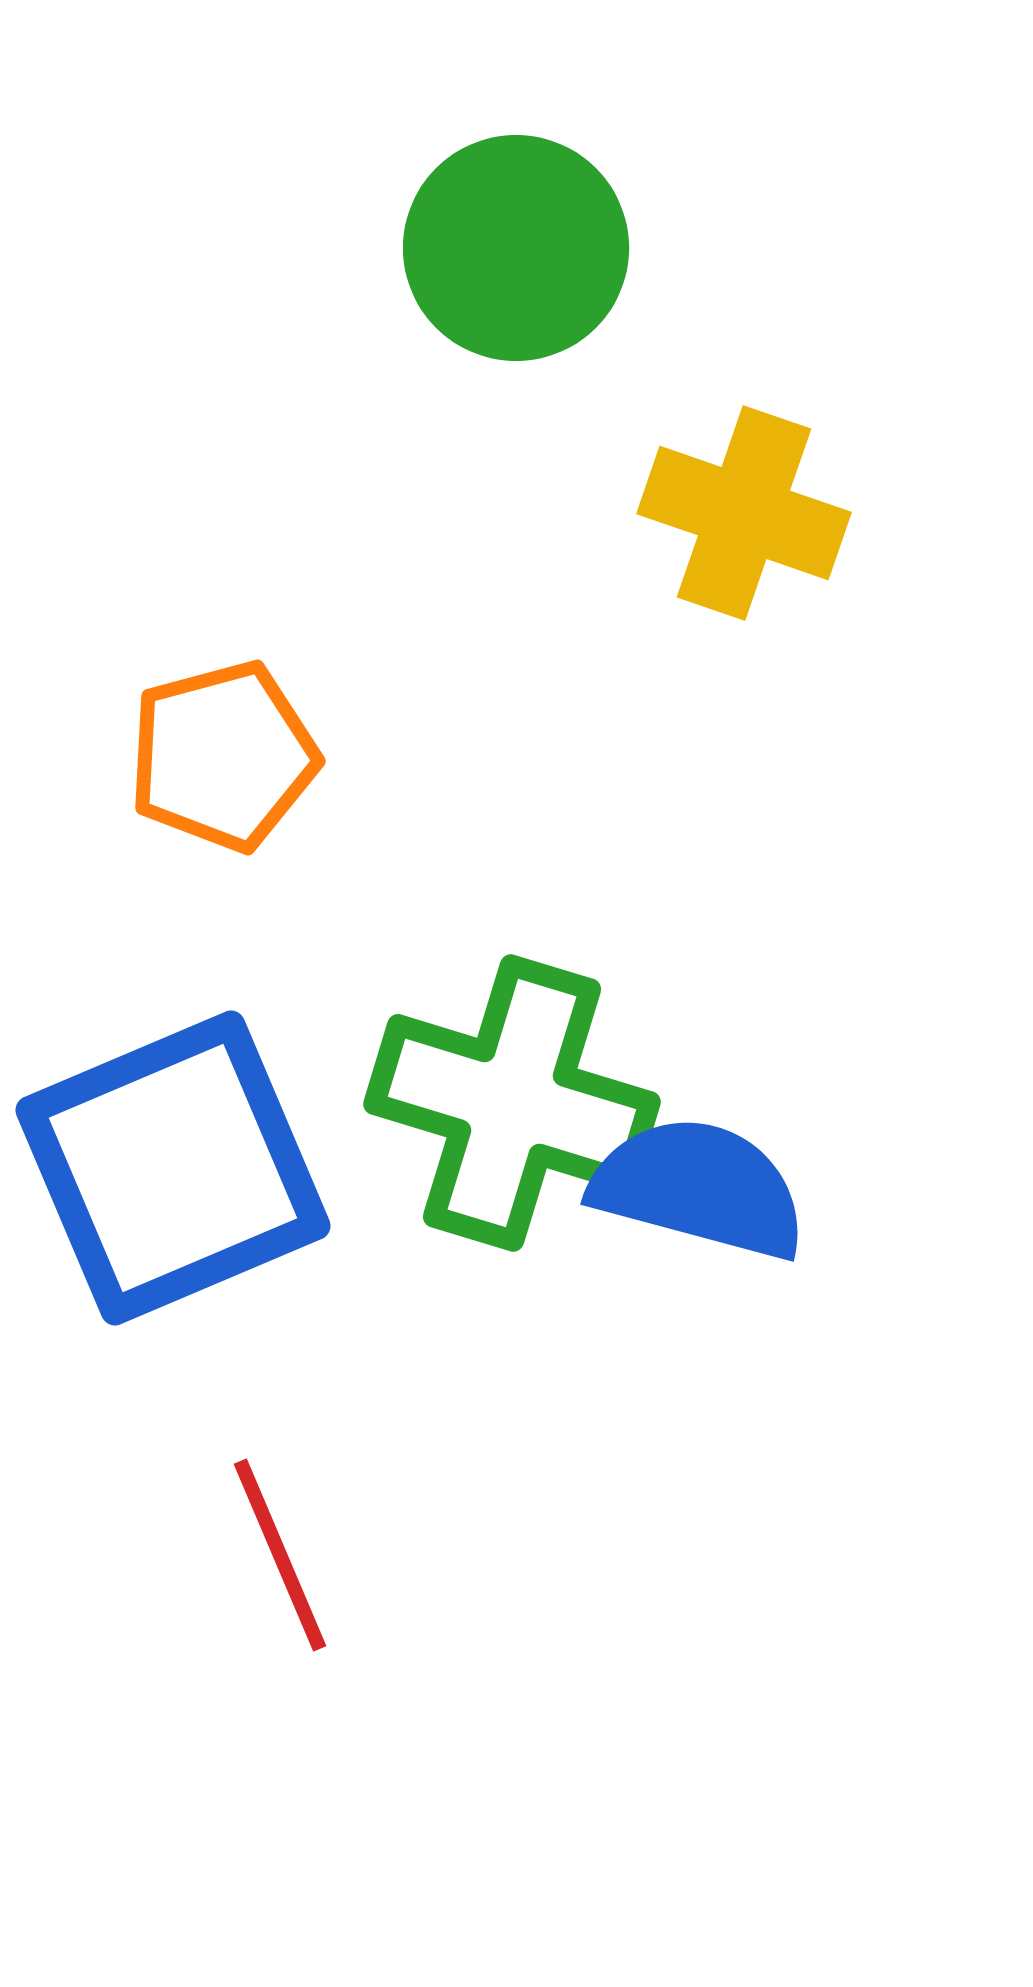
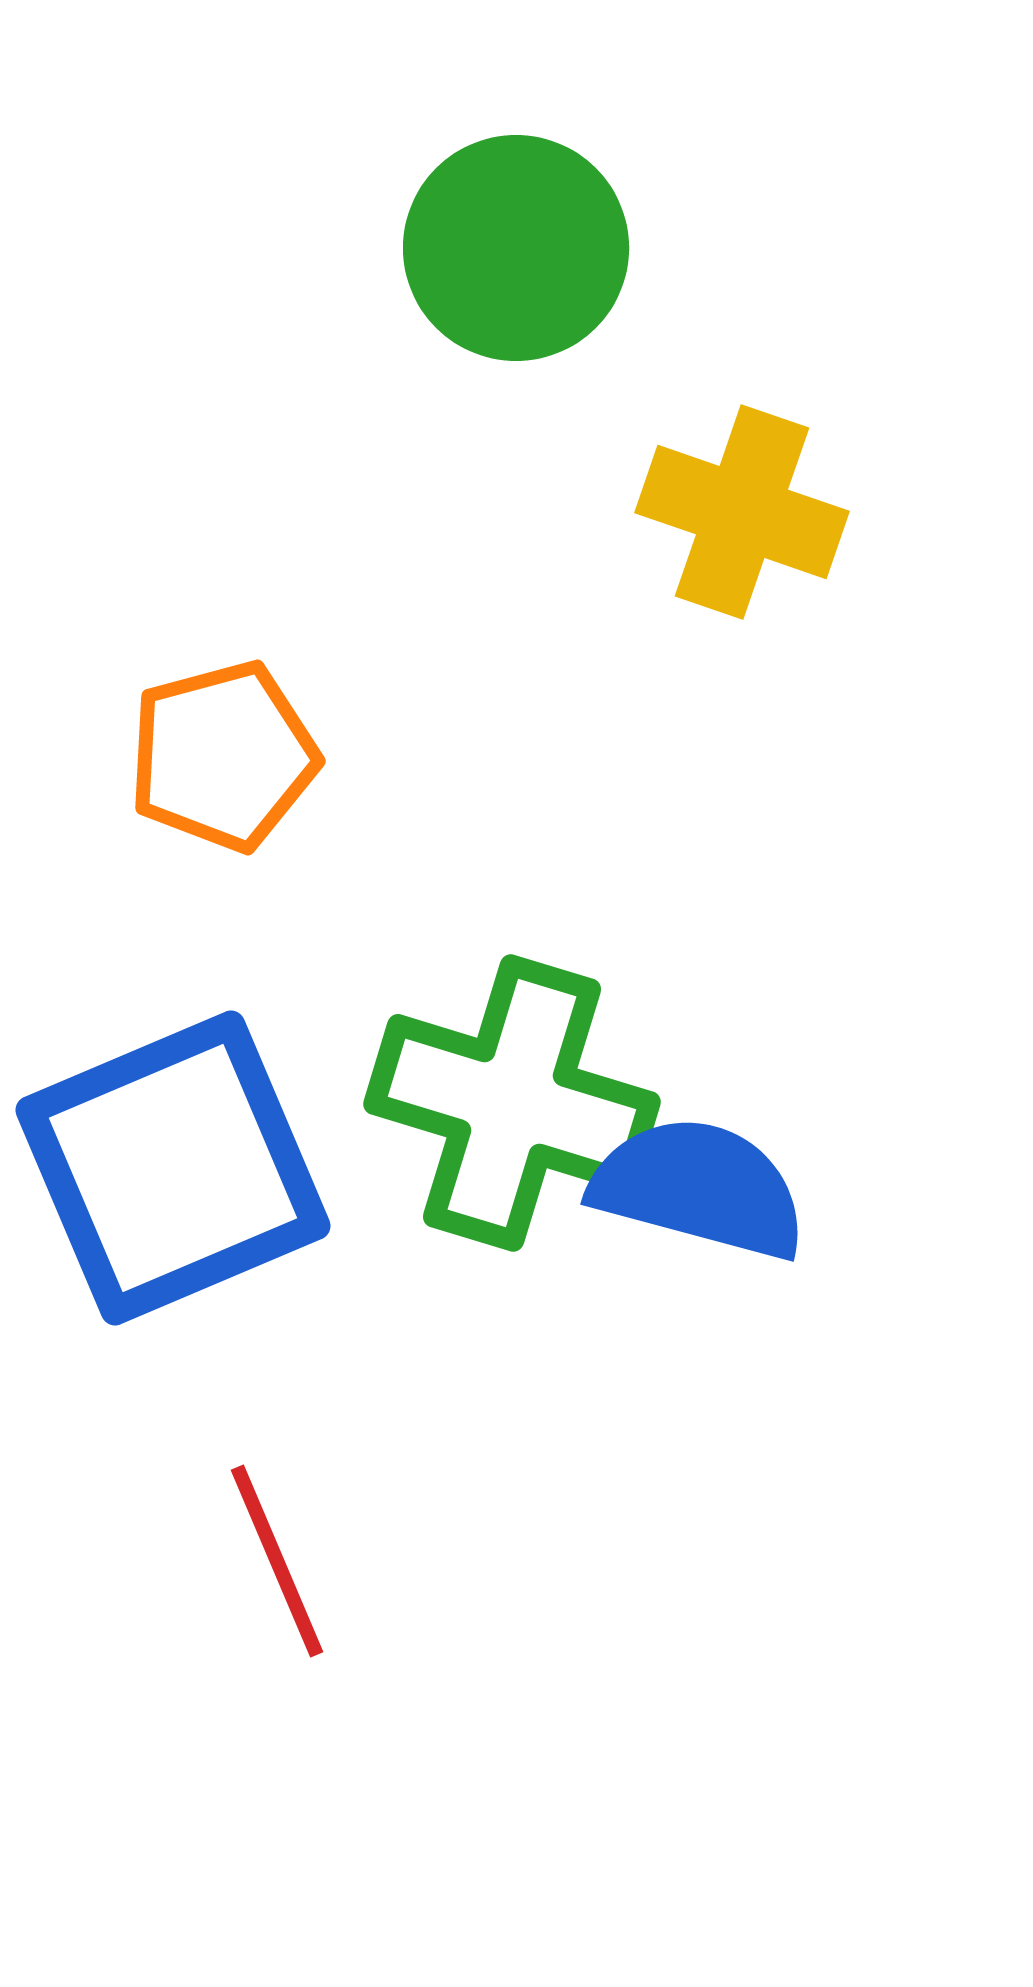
yellow cross: moved 2 px left, 1 px up
red line: moved 3 px left, 6 px down
